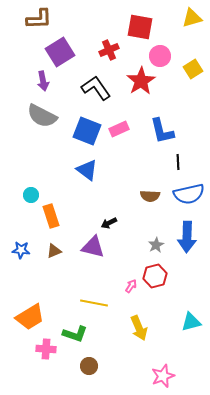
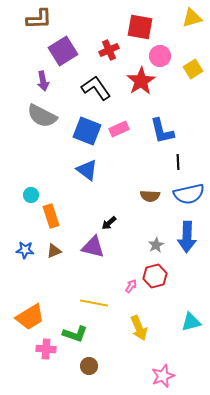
purple square: moved 3 px right, 1 px up
black arrow: rotated 14 degrees counterclockwise
blue star: moved 4 px right
